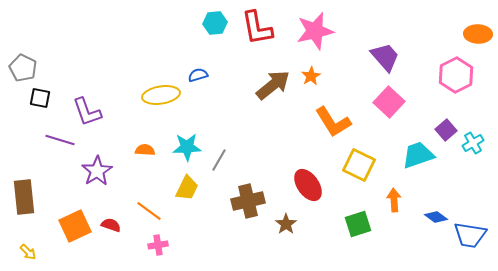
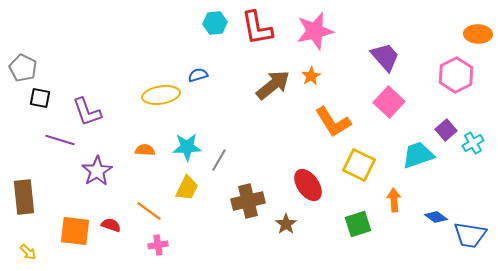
orange square: moved 5 px down; rotated 32 degrees clockwise
